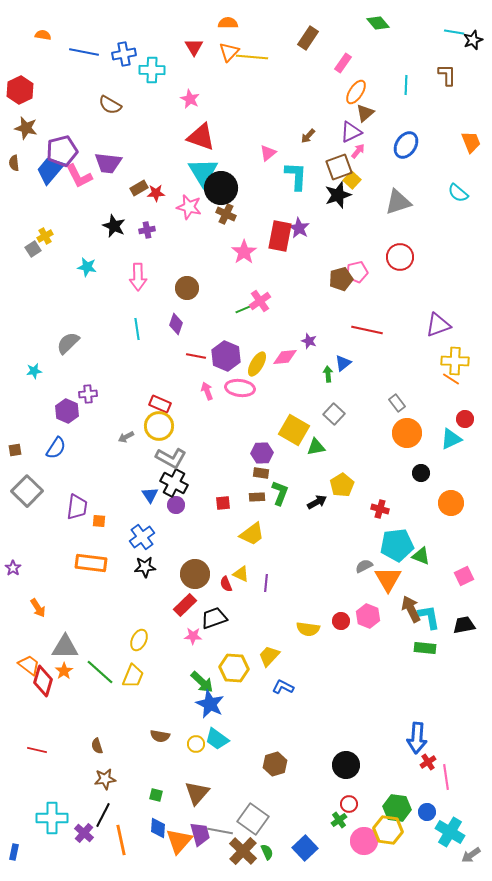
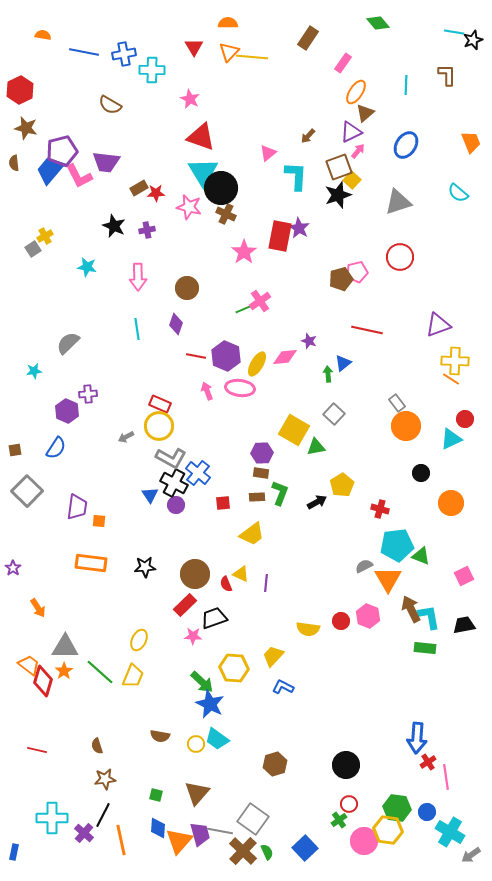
purple trapezoid at (108, 163): moved 2 px left, 1 px up
orange circle at (407, 433): moved 1 px left, 7 px up
blue cross at (142, 537): moved 56 px right, 64 px up; rotated 15 degrees counterclockwise
yellow trapezoid at (269, 656): moved 4 px right
